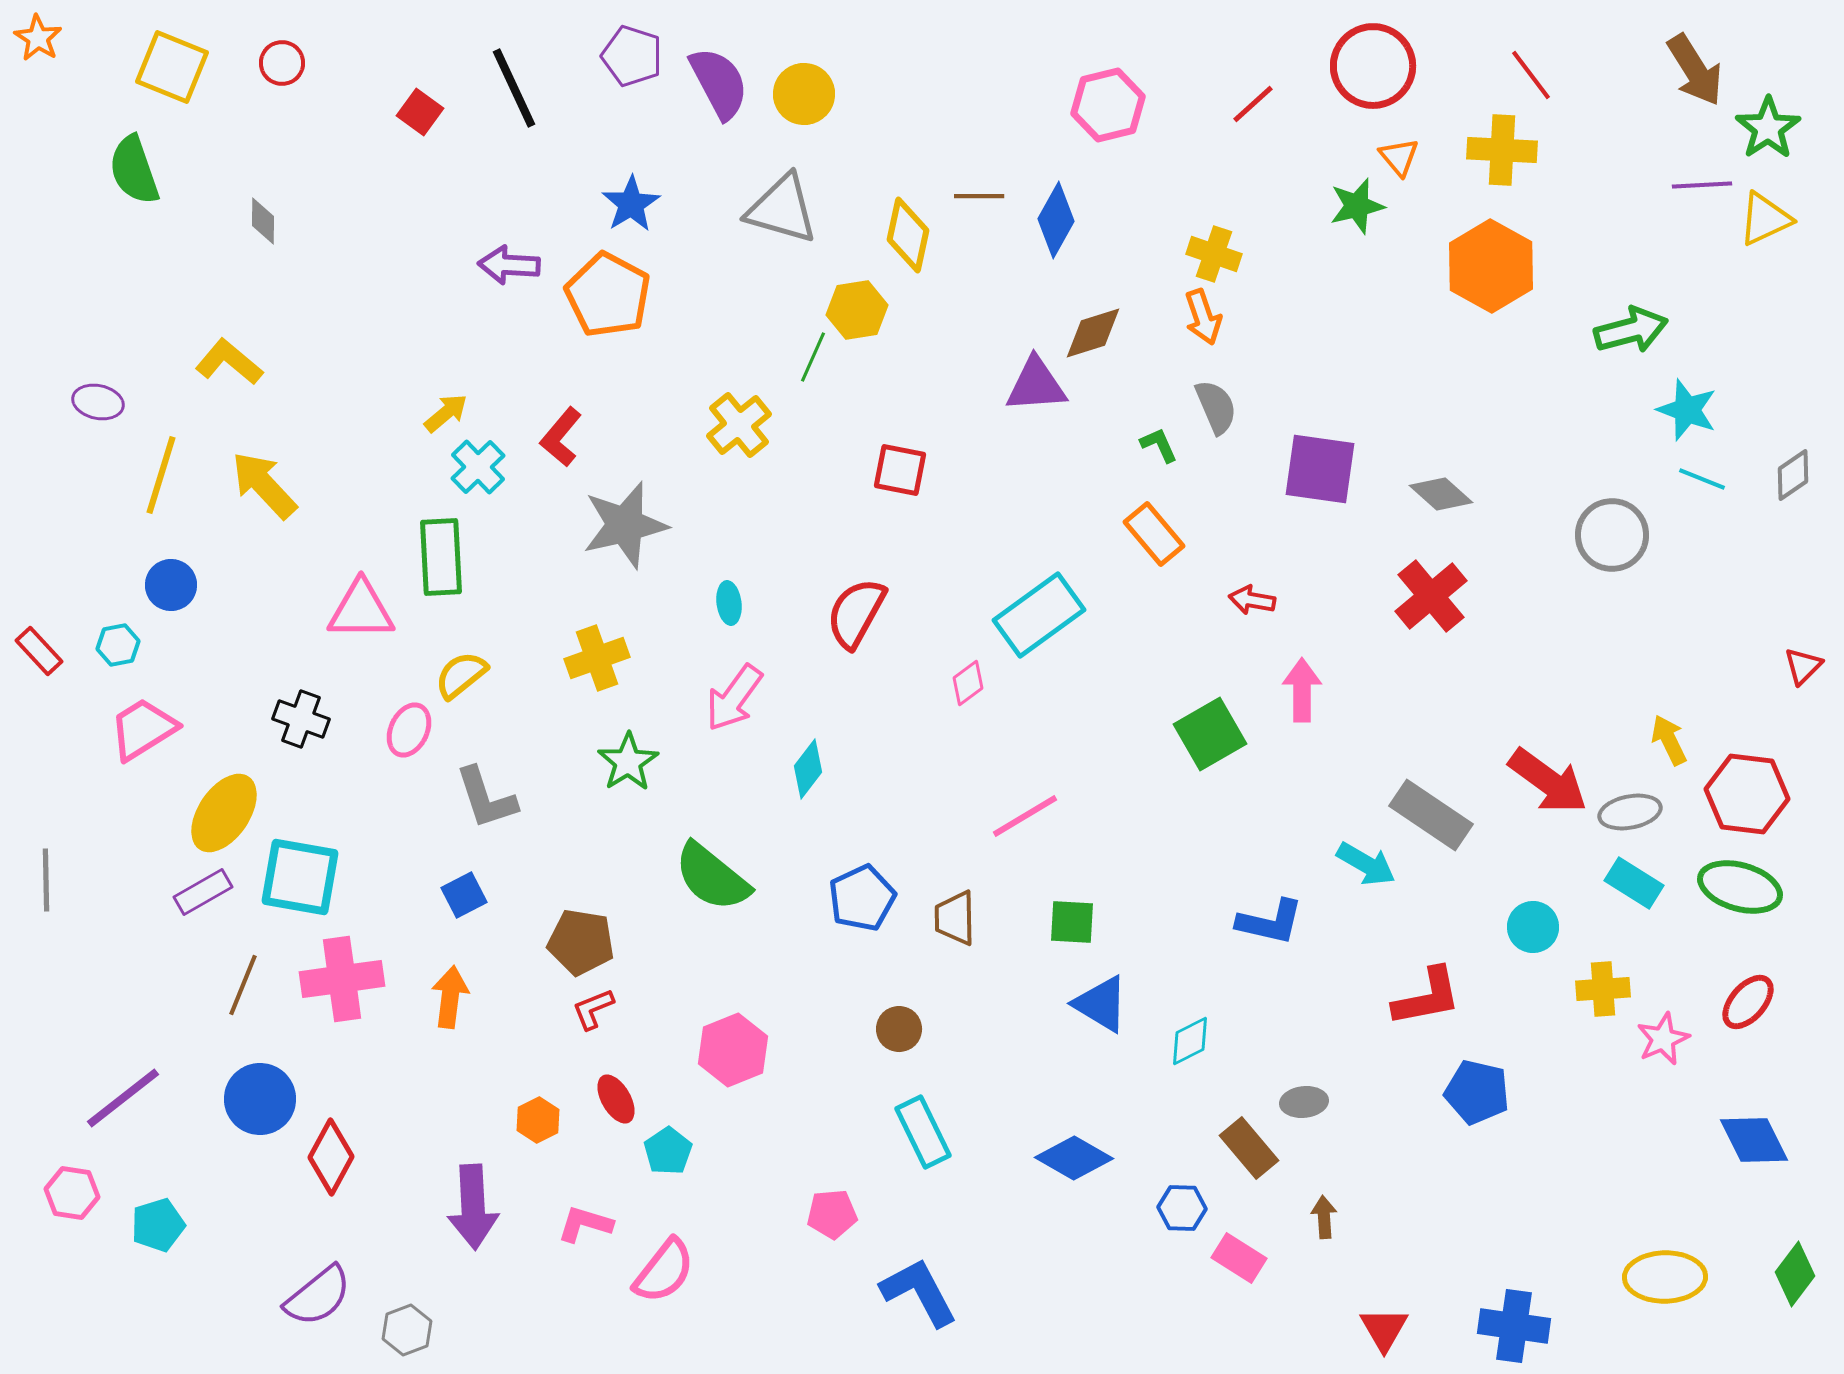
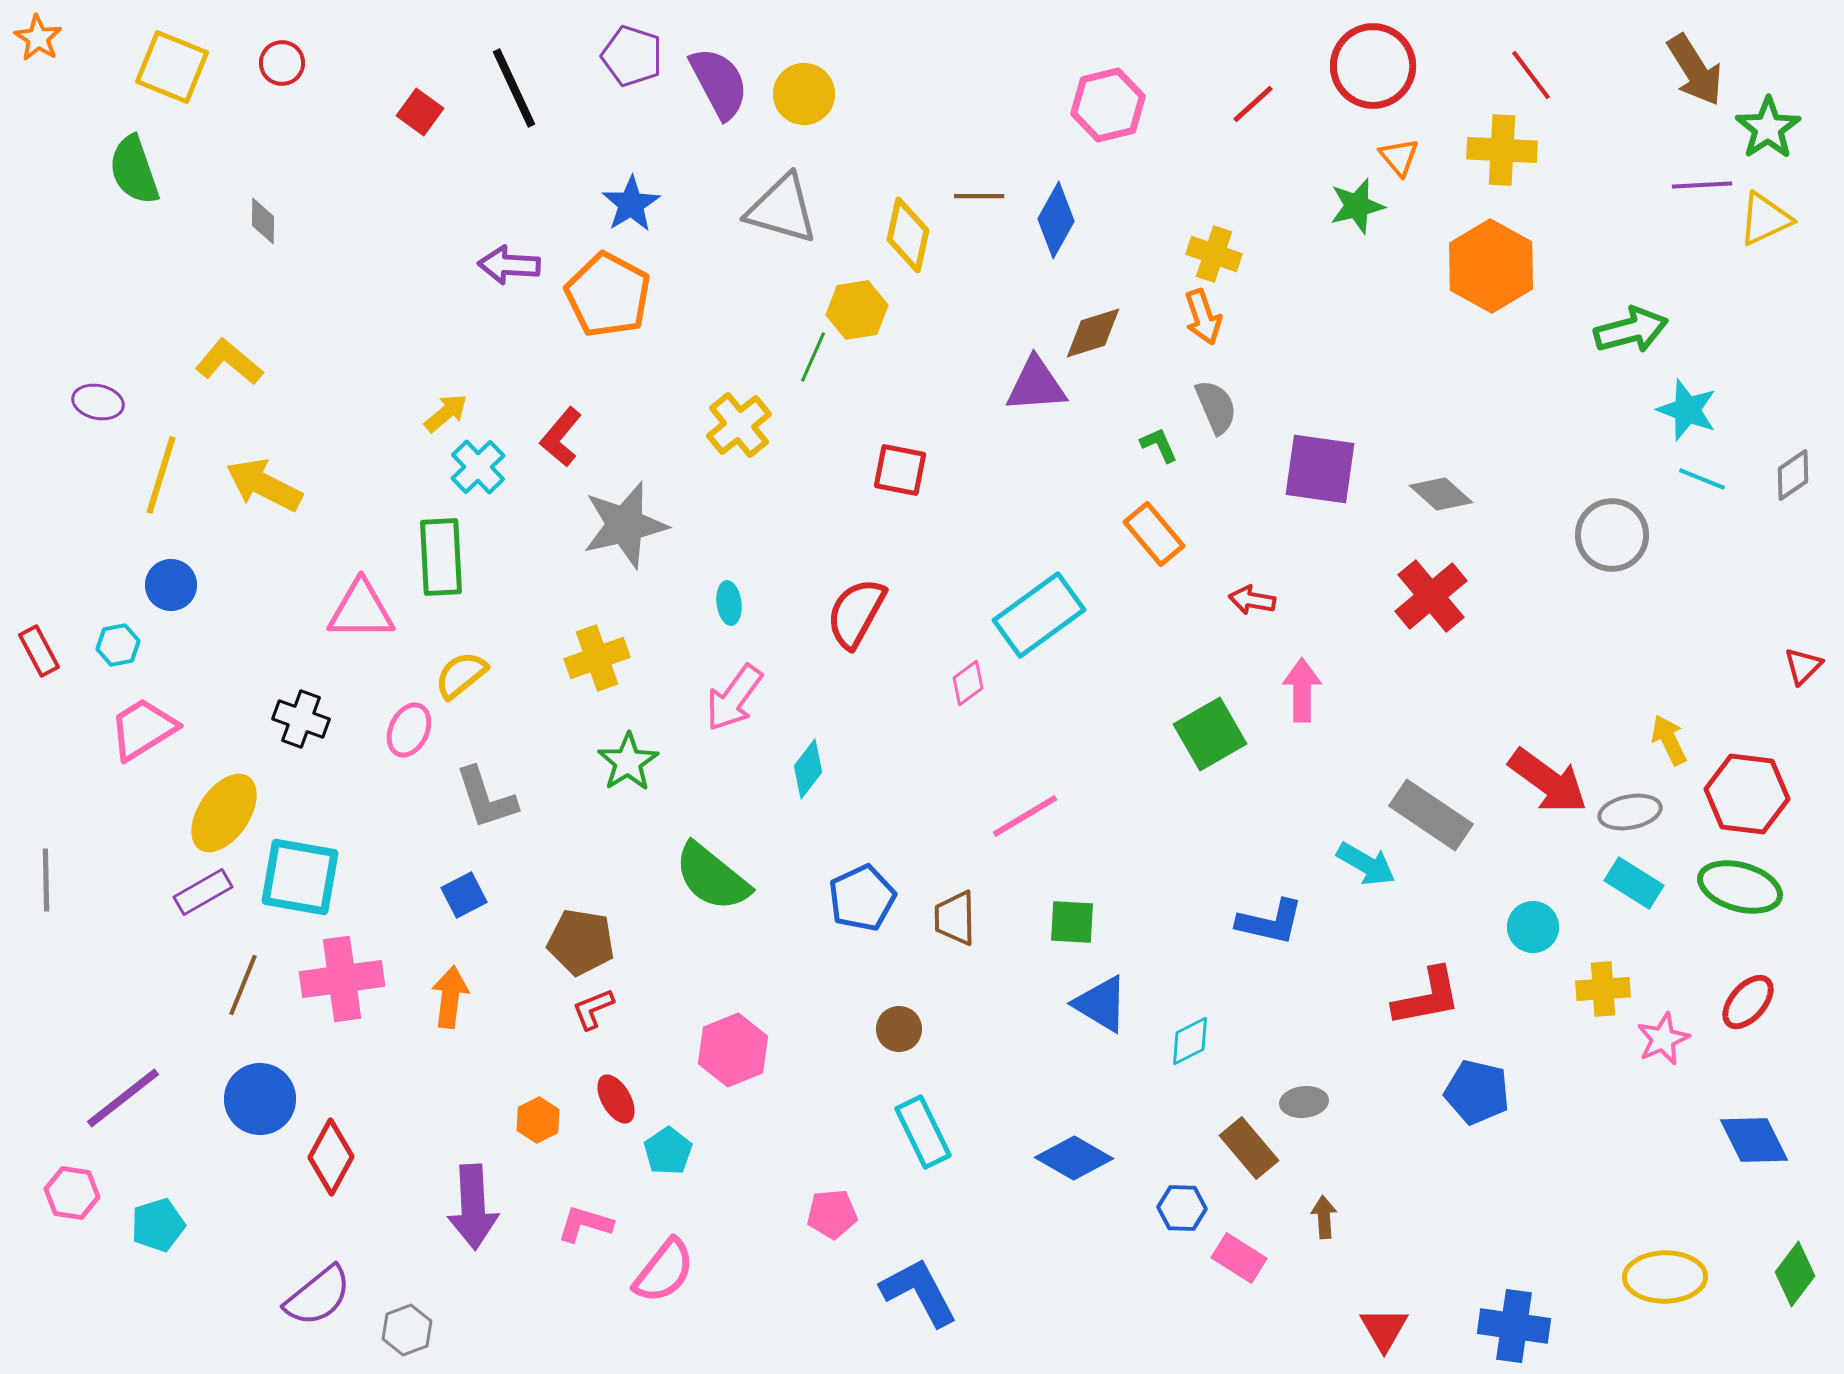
yellow arrow at (264, 485): rotated 20 degrees counterclockwise
red rectangle at (39, 651): rotated 15 degrees clockwise
